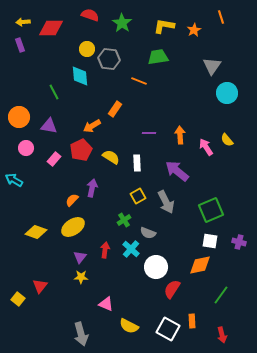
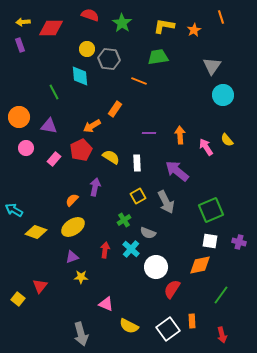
cyan circle at (227, 93): moved 4 px left, 2 px down
cyan arrow at (14, 180): moved 30 px down
purple arrow at (92, 188): moved 3 px right, 1 px up
purple triangle at (80, 257): moved 8 px left; rotated 32 degrees clockwise
white square at (168, 329): rotated 25 degrees clockwise
